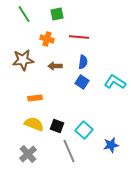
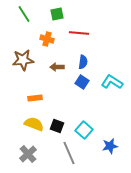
red line: moved 4 px up
brown arrow: moved 2 px right, 1 px down
cyan L-shape: moved 3 px left
blue star: moved 1 px left, 1 px down
gray line: moved 2 px down
